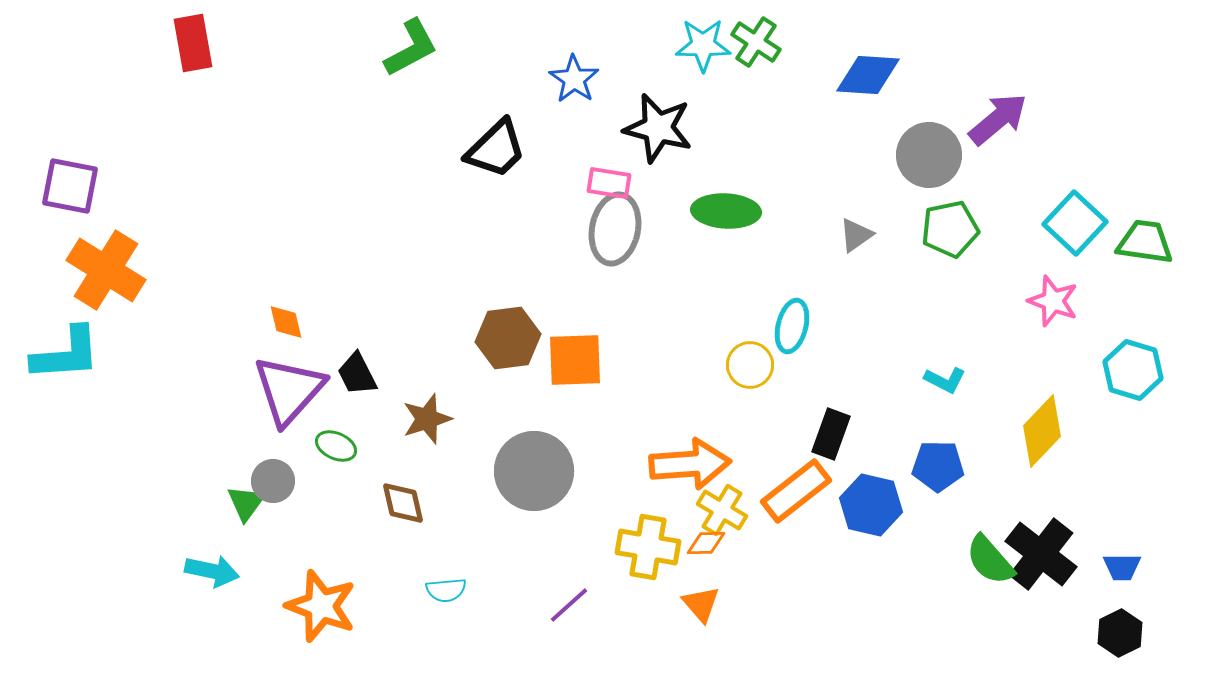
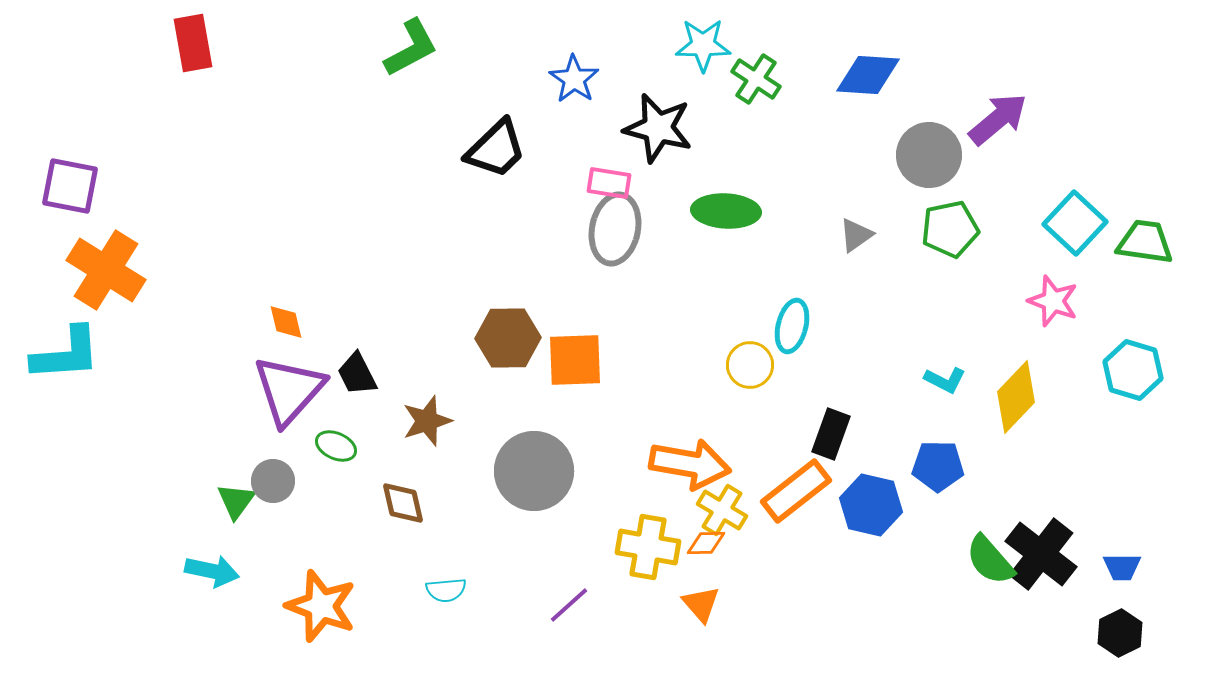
green cross at (756, 42): moved 37 px down
brown hexagon at (508, 338): rotated 6 degrees clockwise
brown star at (427, 419): moved 2 px down
yellow diamond at (1042, 431): moved 26 px left, 34 px up
orange arrow at (690, 464): rotated 14 degrees clockwise
green triangle at (246, 503): moved 10 px left, 2 px up
